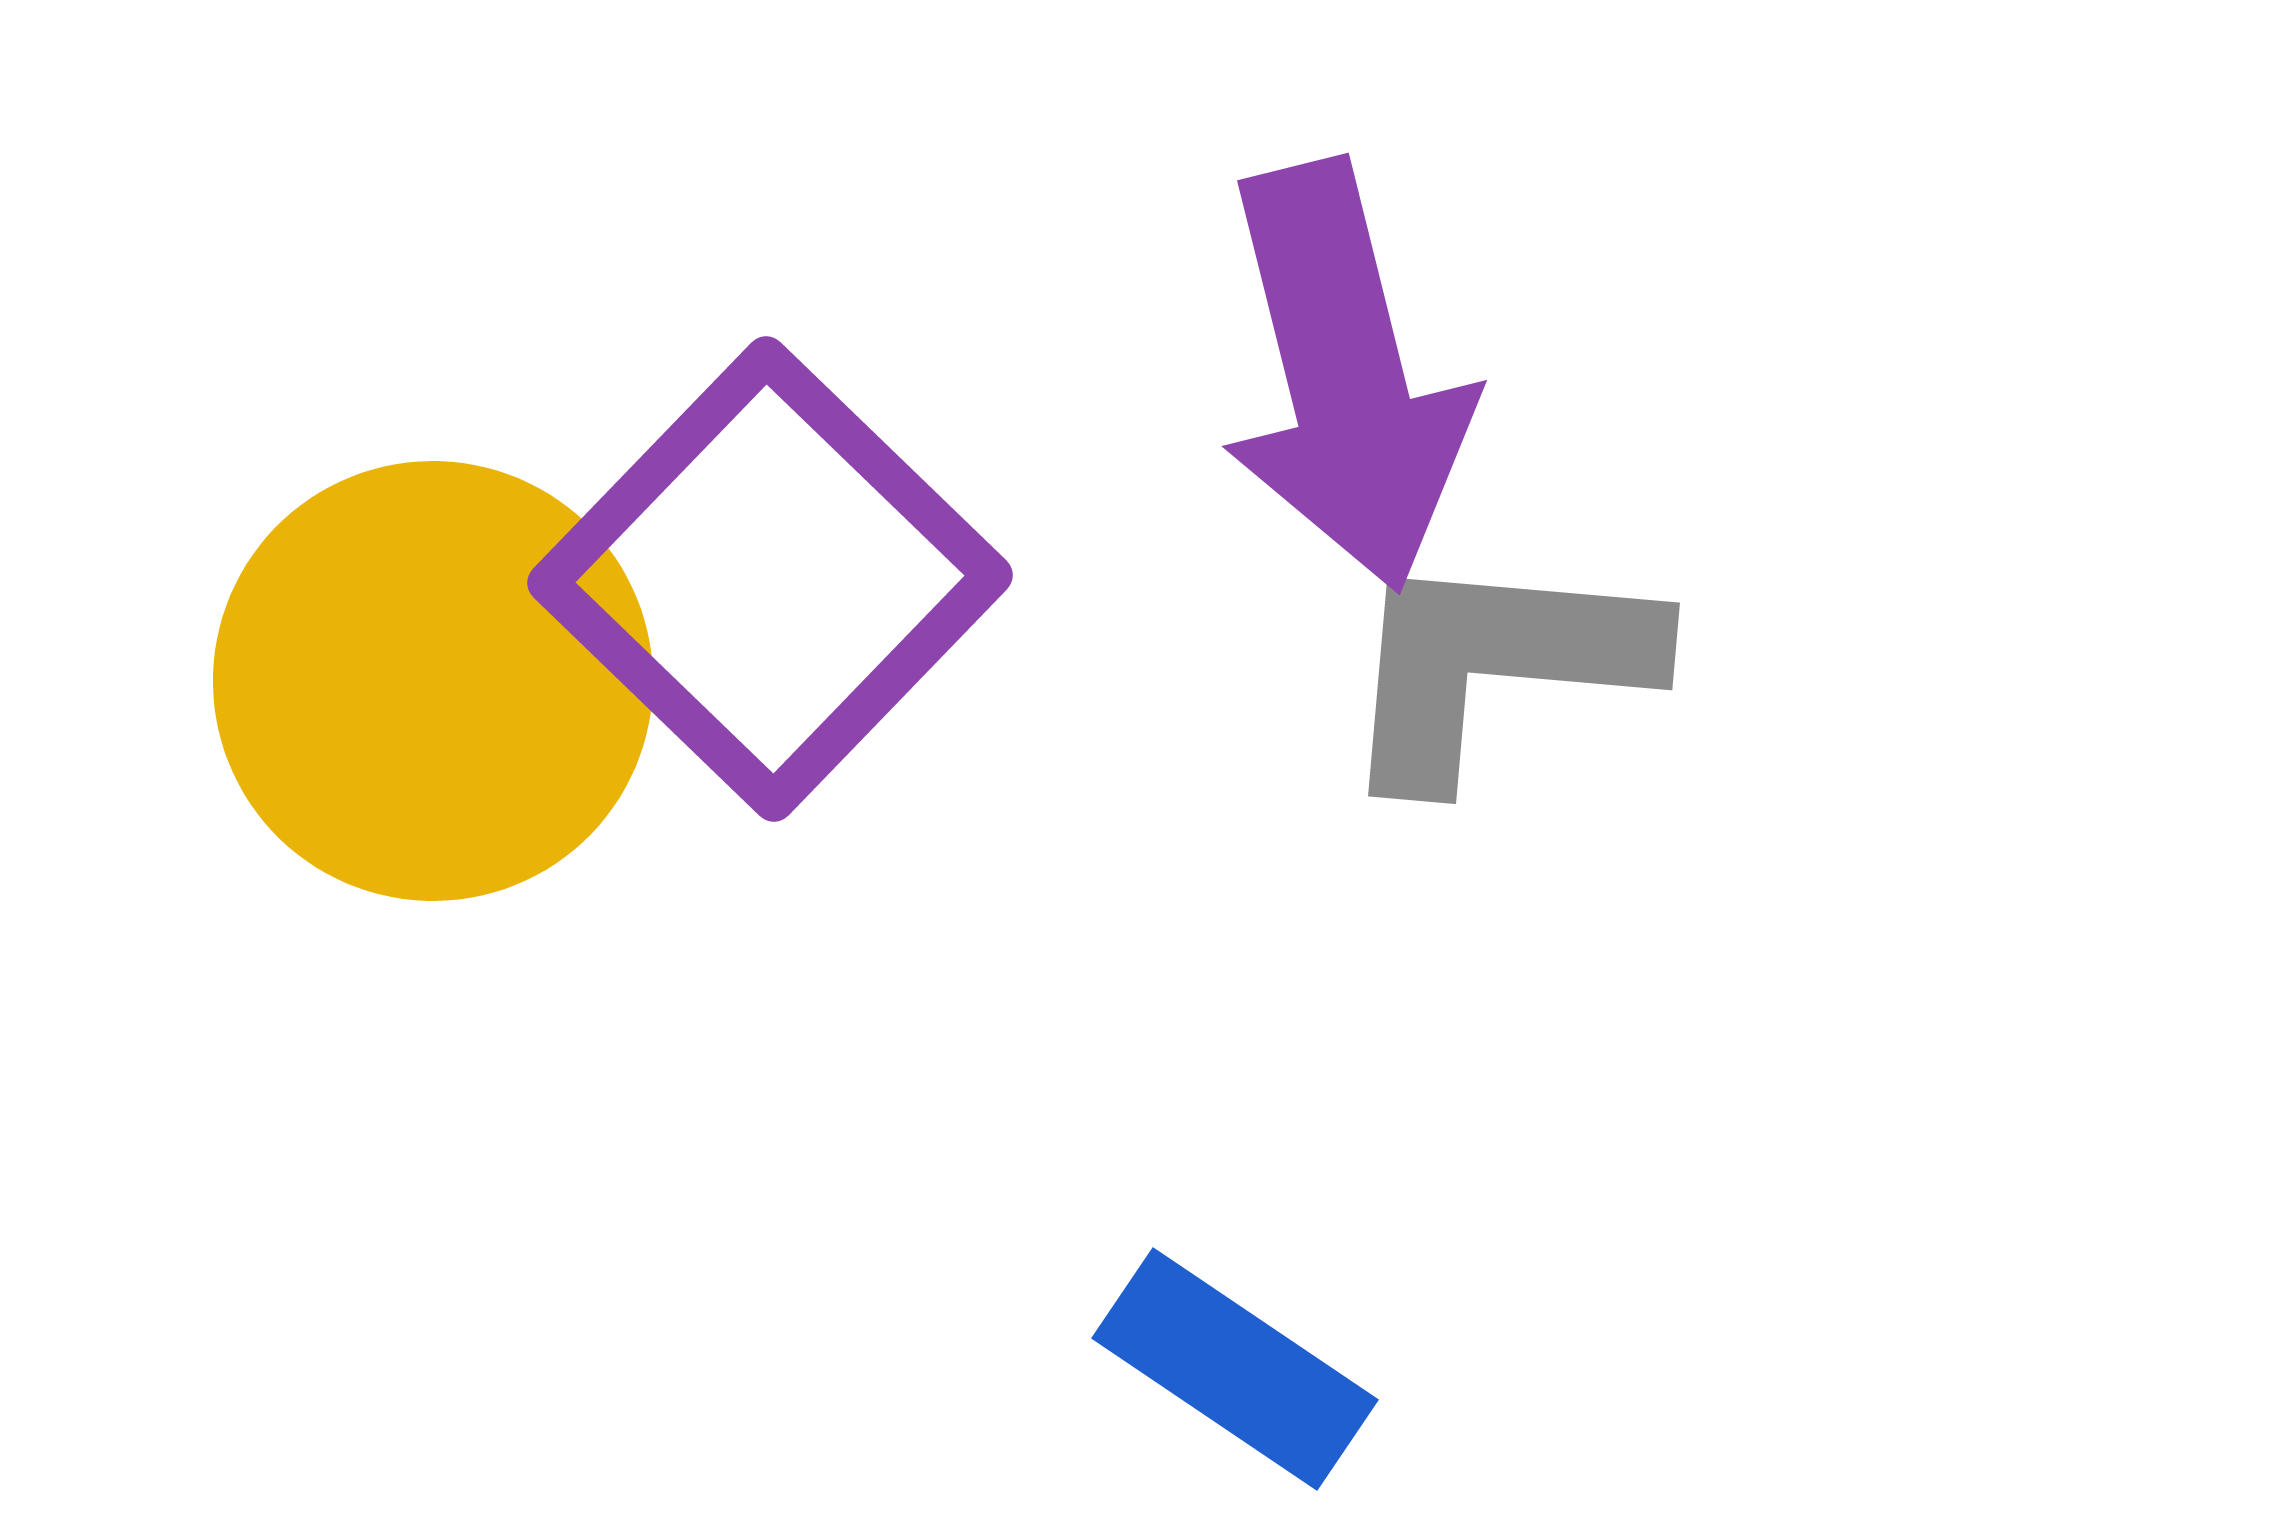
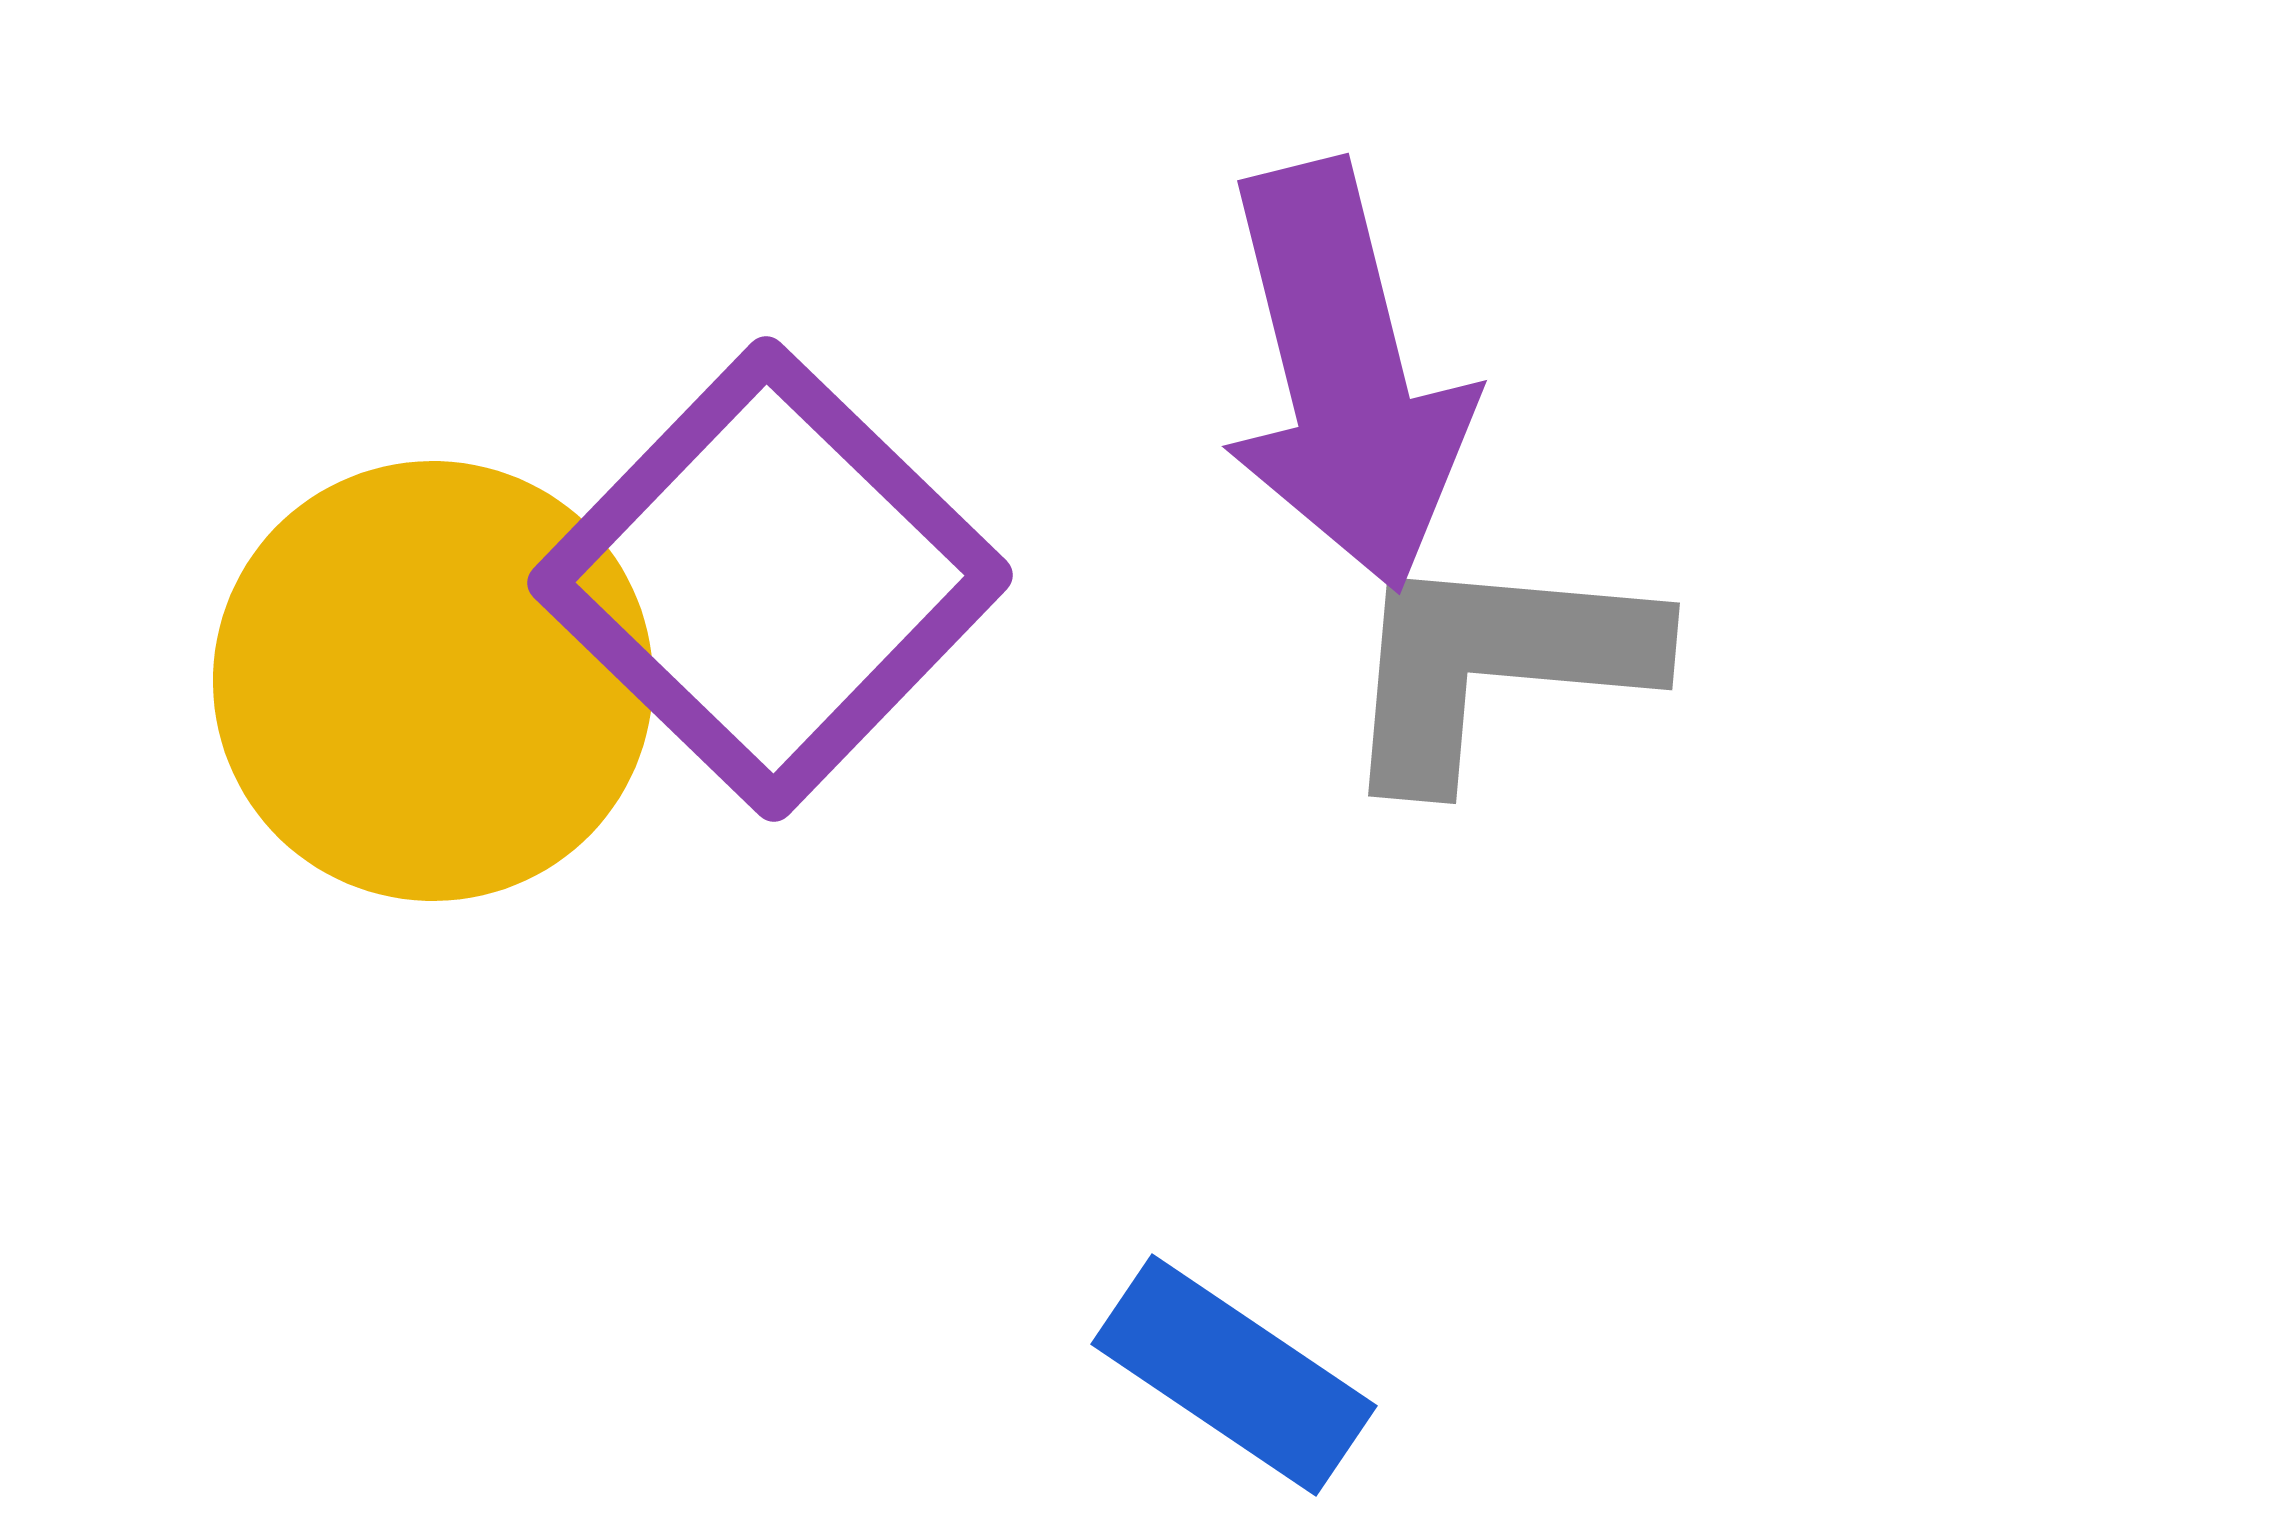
blue rectangle: moved 1 px left, 6 px down
